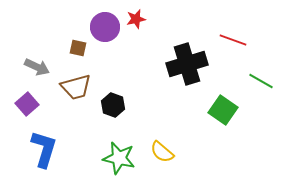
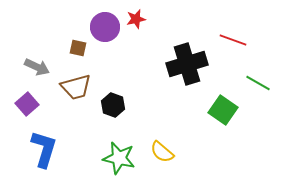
green line: moved 3 px left, 2 px down
